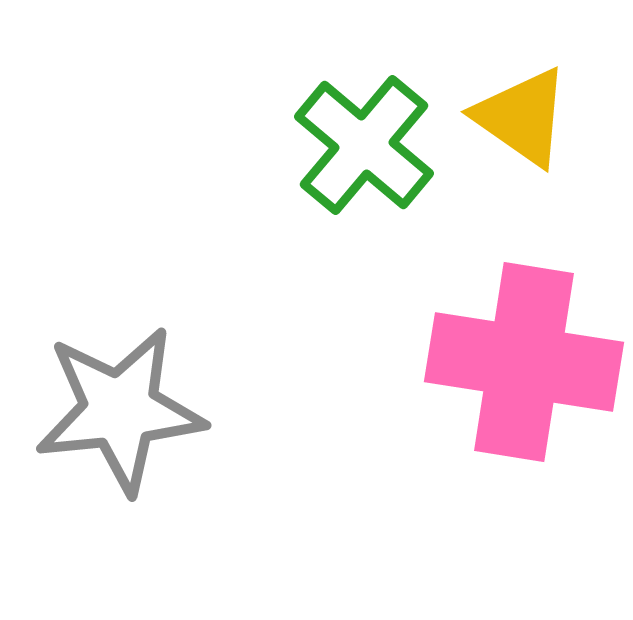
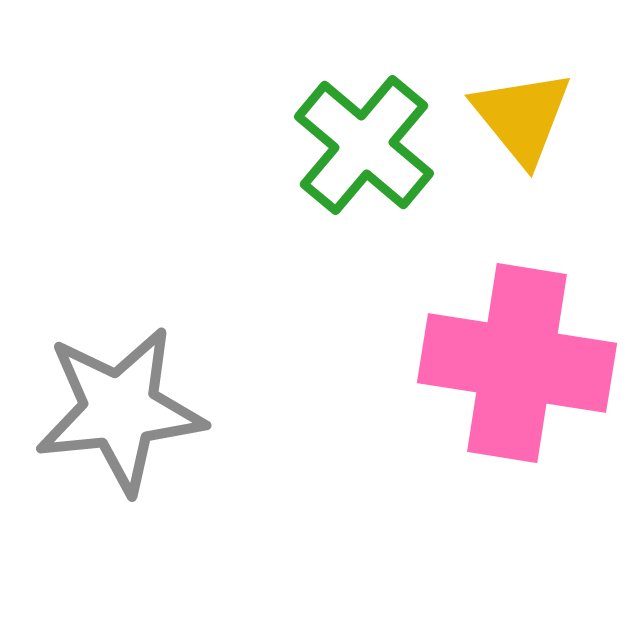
yellow triangle: rotated 16 degrees clockwise
pink cross: moved 7 px left, 1 px down
